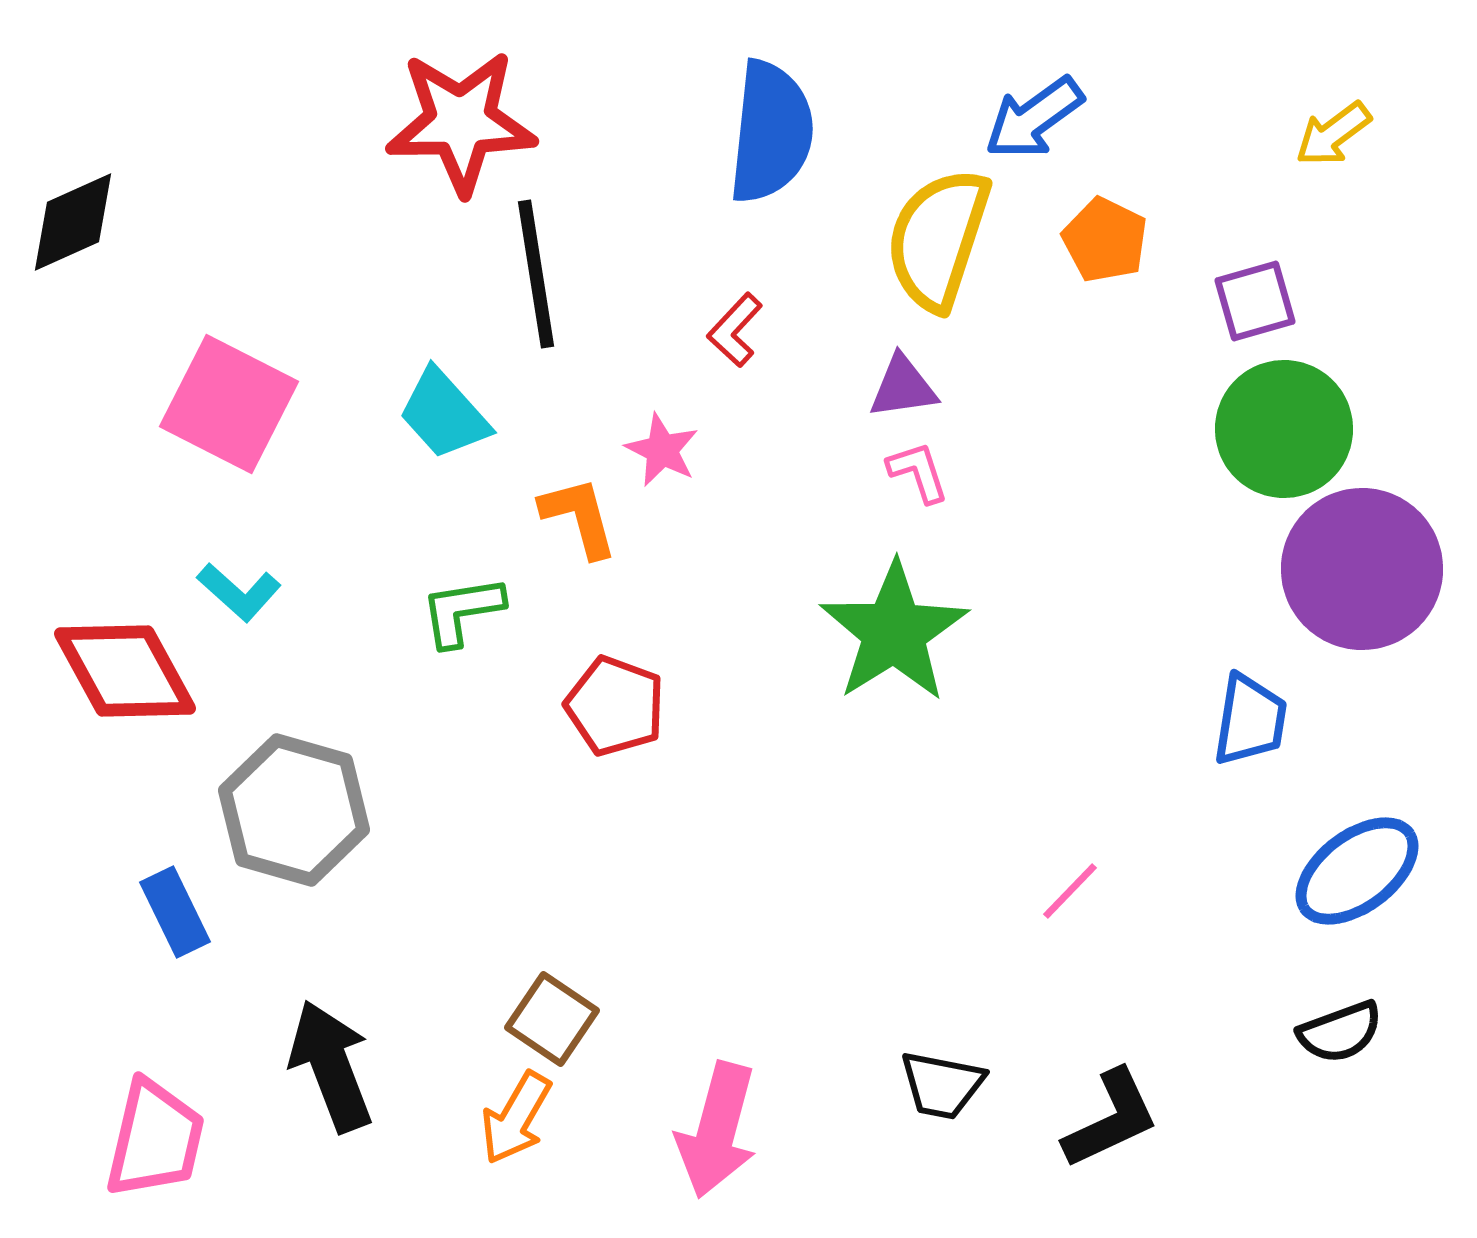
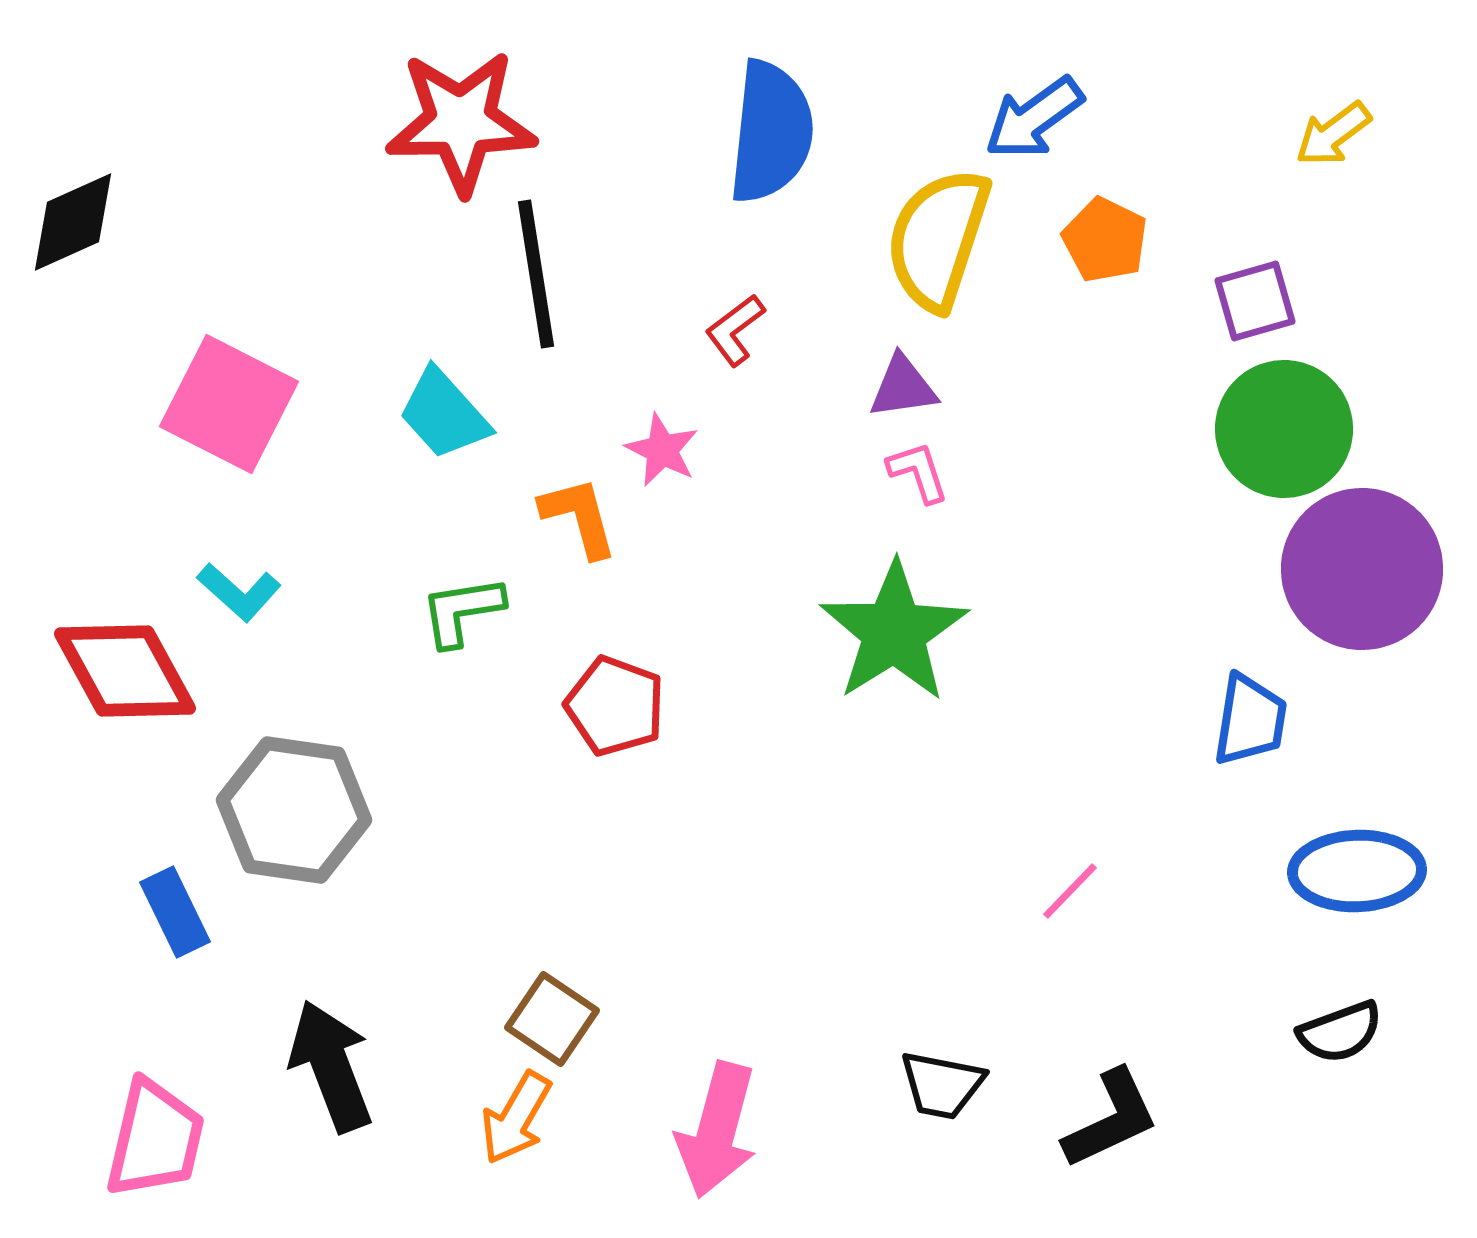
red L-shape: rotated 10 degrees clockwise
gray hexagon: rotated 8 degrees counterclockwise
blue ellipse: rotated 35 degrees clockwise
